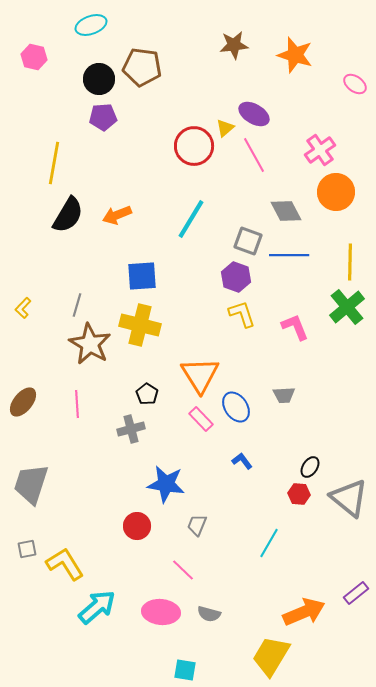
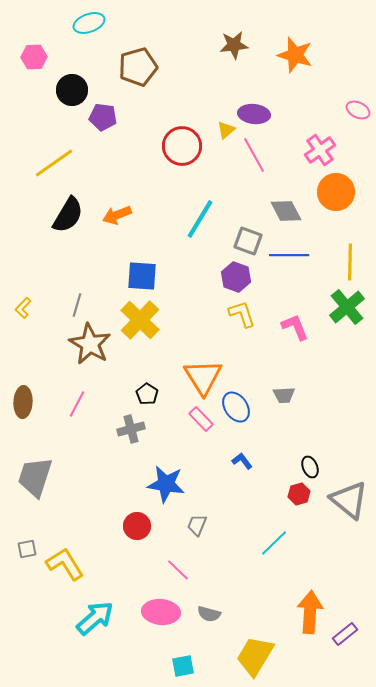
cyan ellipse at (91, 25): moved 2 px left, 2 px up
pink hexagon at (34, 57): rotated 15 degrees counterclockwise
brown pentagon at (142, 67): moved 4 px left; rotated 24 degrees counterclockwise
black circle at (99, 79): moved 27 px left, 11 px down
pink ellipse at (355, 84): moved 3 px right, 26 px down; rotated 10 degrees counterclockwise
purple ellipse at (254, 114): rotated 24 degrees counterclockwise
purple pentagon at (103, 117): rotated 12 degrees clockwise
yellow triangle at (225, 128): moved 1 px right, 2 px down
red circle at (194, 146): moved 12 px left
yellow line at (54, 163): rotated 45 degrees clockwise
cyan line at (191, 219): moved 9 px right
blue square at (142, 276): rotated 8 degrees clockwise
yellow cross at (140, 325): moved 5 px up; rotated 30 degrees clockwise
orange triangle at (200, 375): moved 3 px right, 2 px down
brown ellipse at (23, 402): rotated 36 degrees counterclockwise
pink line at (77, 404): rotated 32 degrees clockwise
black ellipse at (310, 467): rotated 55 degrees counterclockwise
gray trapezoid at (31, 484): moved 4 px right, 7 px up
red hexagon at (299, 494): rotated 20 degrees counterclockwise
gray triangle at (349, 498): moved 2 px down
cyan line at (269, 543): moved 5 px right; rotated 16 degrees clockwise
pink line at (183, 570): moved 5 px left
purple rectangle at (356, 593): moved 11 px left, 41 px down
cyan arrow at (97, 607): moved 2 px left, 11 px down
orange arrow at (304, 612): moved 6 px right; rotated 63 degrees counterclockwise
yellow trapezoid at (271, 656): moved 16 px left
cyan square at (185, 670): moved 2 px left, 4 px up; rotated 20 degrees counterclockwise
